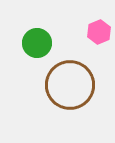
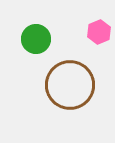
green circle: moved 1 px left, 4 px up
